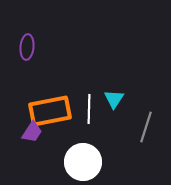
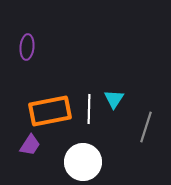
purple trapezoid: moved 2 px left, 13 px down
